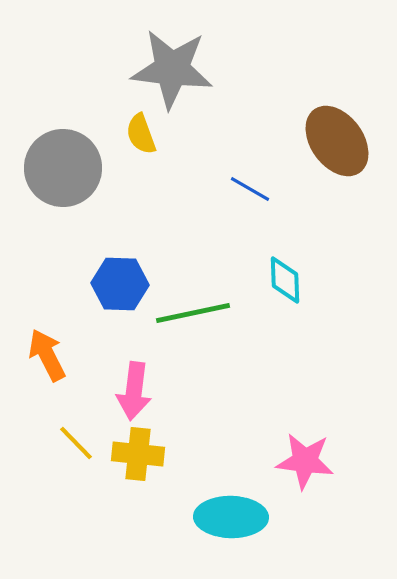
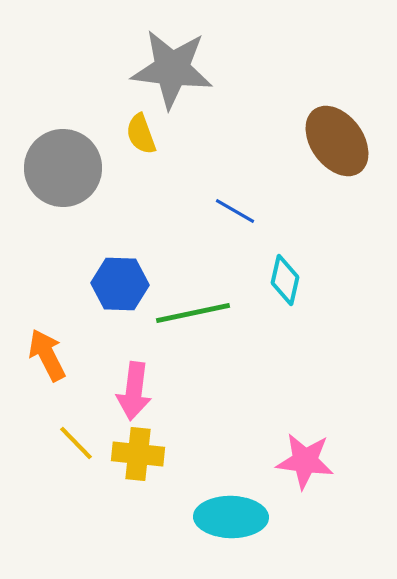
blue line: moved 15 px left, 22 px down
cyan diamond: rotated 15 degrees clockwise
